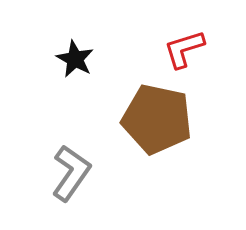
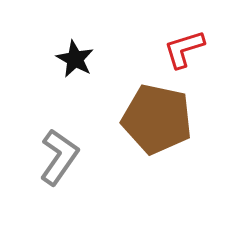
gray L-shape: moved 12 px left, 16 px up
